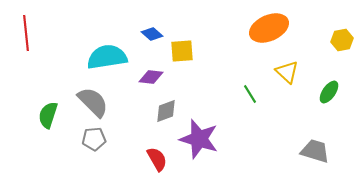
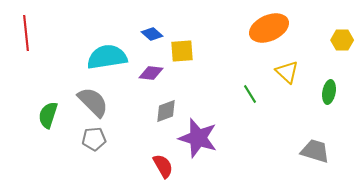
yellow hexagon: rotated 10 degrees clockwise
purple diamond: moved 4 px up
green ellipse: rotated 25 degrees counterclockwise
purple star: moved 1 px left, 1 px up
red semicircle: moved 6 px right, 7 px down
